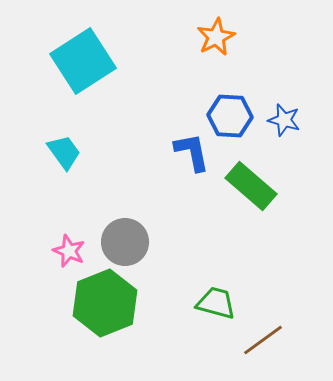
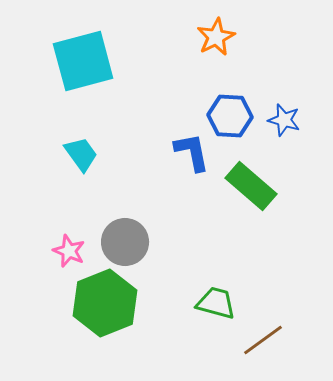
cyan square: rotated 18 degrees clockwise
cyan trapezoid: moved 17 px right, 2 px down
